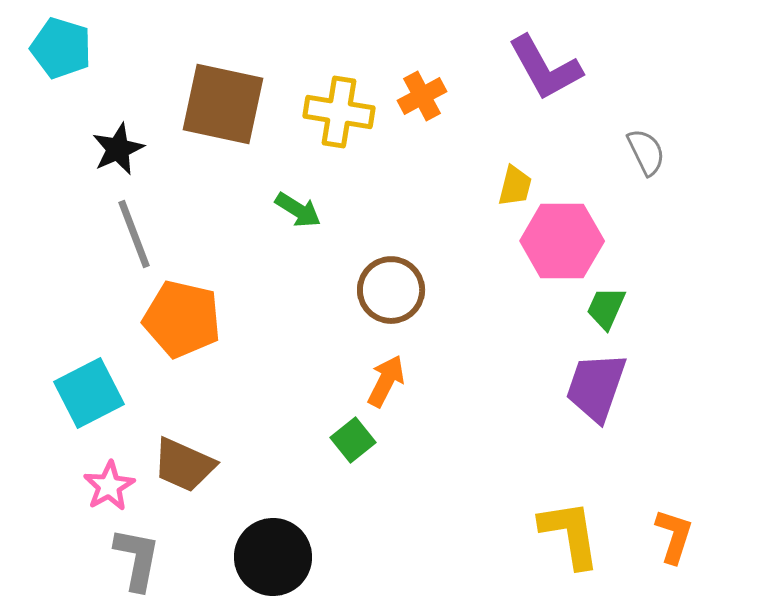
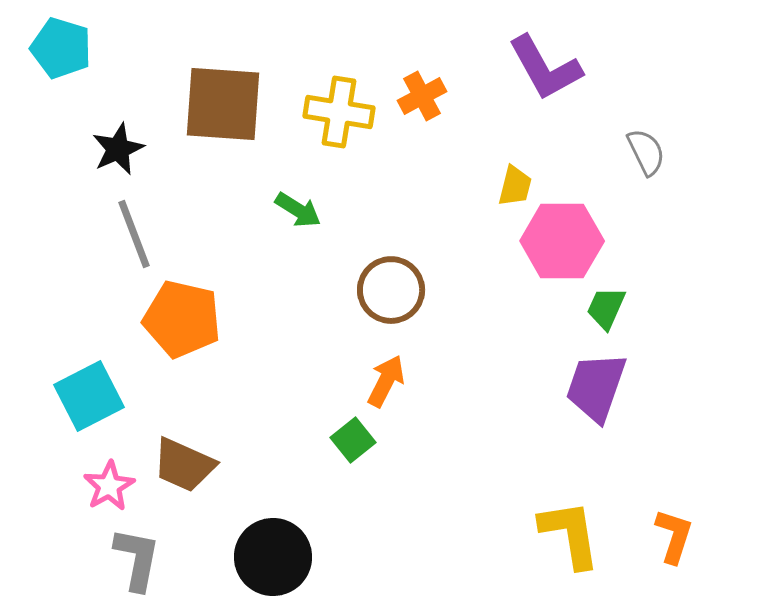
brown square: rotated 8 degrees counterclockwise
cyan square: moved 3 px down
